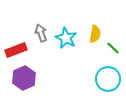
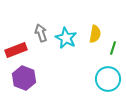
green line: rotated 64 degrees clockwise
purple hexagon: rotated 15 degrees counterclockwise
